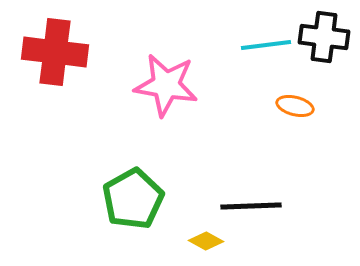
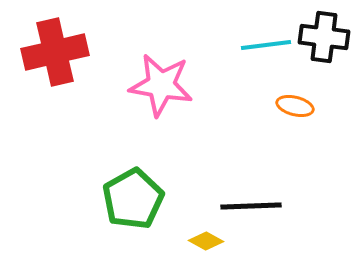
red cross: rotated 20 degrees counterclockwise
pink star: moved 5 px left
